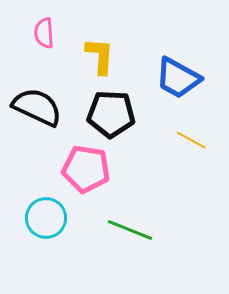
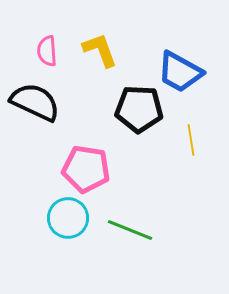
pink semicircle: moved 3 px right, 18 px down
yellow L-shape: moved 6 px up; rotated 24 degrees counterclockwise
blue trapezoid: moved 2 px right, 6 px up
black semicircle: moved 2 px left, 5 px up
black pentagon: moved 28 px right, 5 px up
yellow line: rotated 52 degrees clockwise
cyan circle: moved 22 px right
